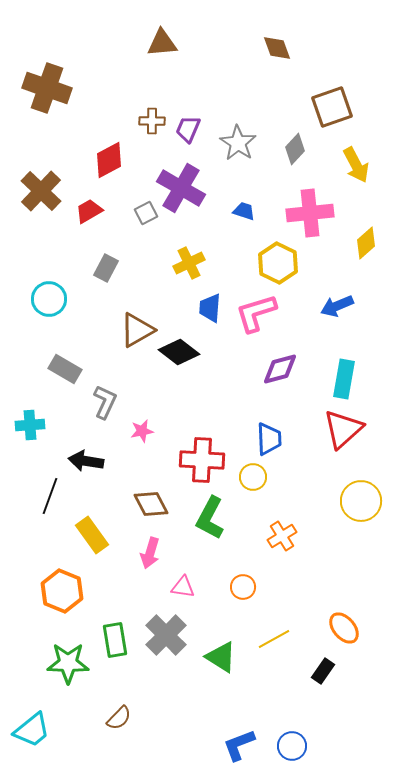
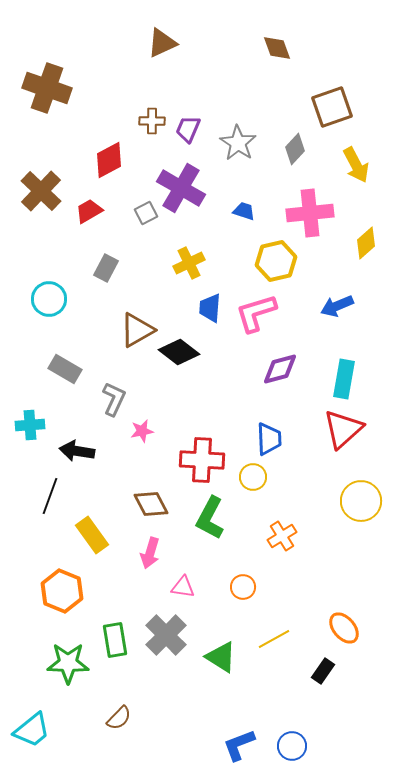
brown triangle at (162, 43): rotated 20 degrees counterclockwise
yellow hexagon at (278, 263): moved 2 px left, 2 px up; rotated 21 degrees clockwise
gray L-shape at (105, 402): moved 9 px right, 3 px up
black arrow at (86, 461): moved 9 px left, 10 px up
